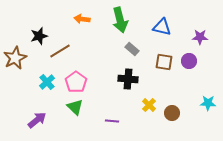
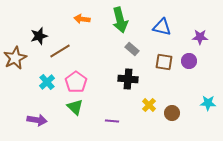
purple arrow: rotated 48 degrees clockwise
